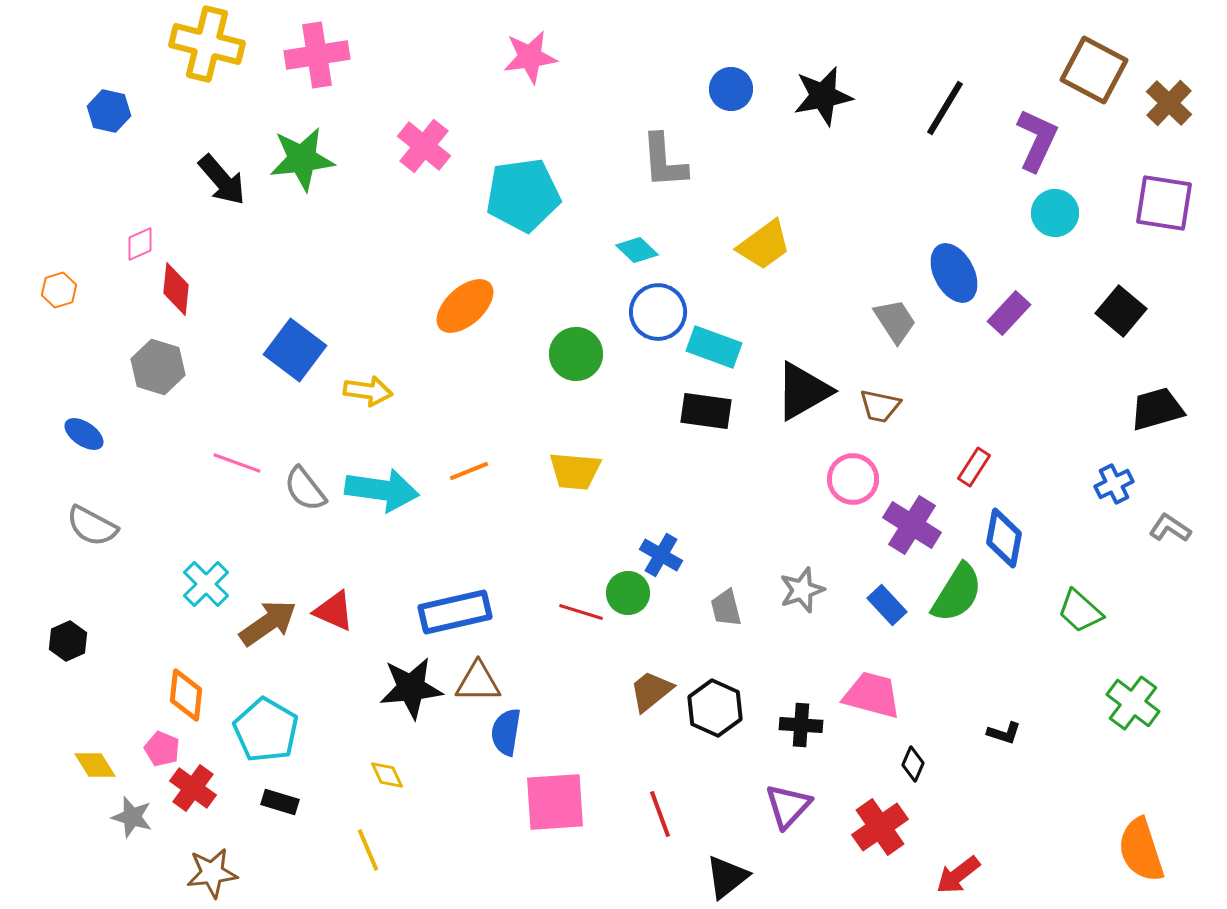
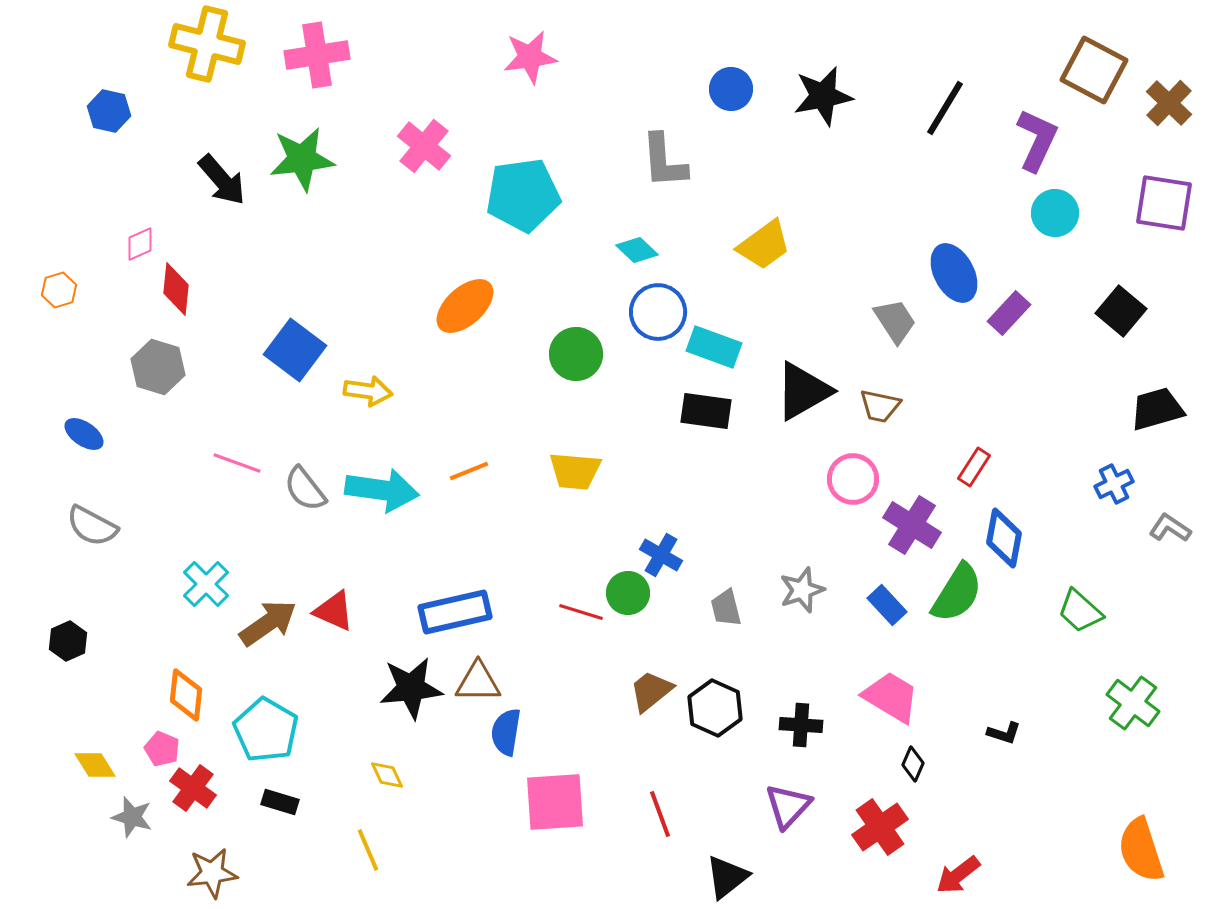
pink trapezoid at (872, 695): moved 19 px right, 2 px down; rotated 16 degrees clockwise
